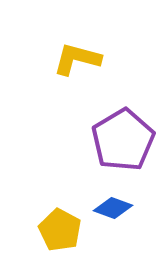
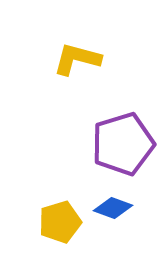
purple pentagon: moved 4 px down; rotated 14 degrees clockwise
yellow pentagon: moved 8 px up; rotated 27 degrees clockwise
